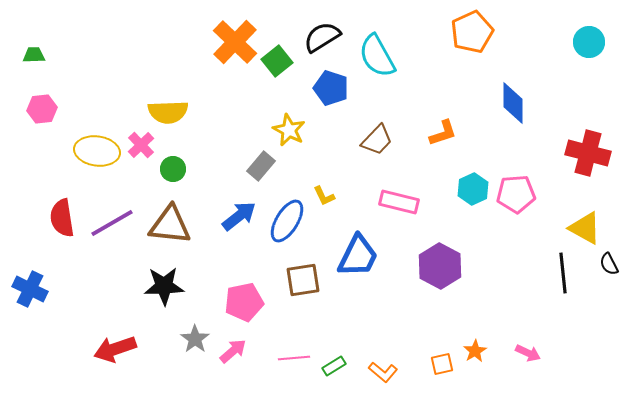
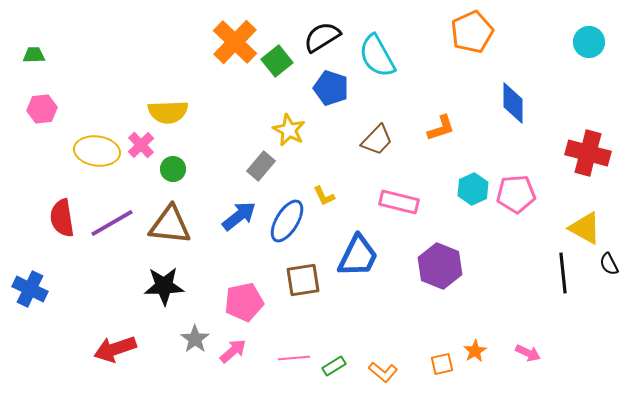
orange L-shape at (443, 133): moved 2 px left, 5 px up
purple hexagon at (440, 266): rotated 6 degrees counterclockwise
